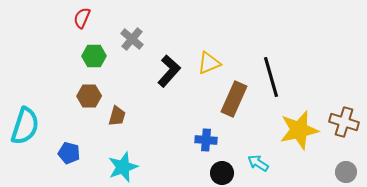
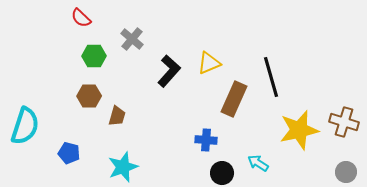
red semicircle: moved 1 px left; rotated 70 degrees counterclockwise
